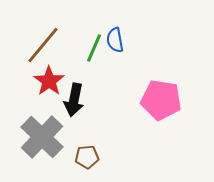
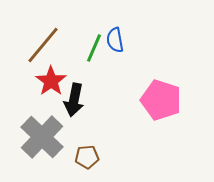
red star: moved 2 px right
pink pentagon: rotated 9 degrees clockwise
